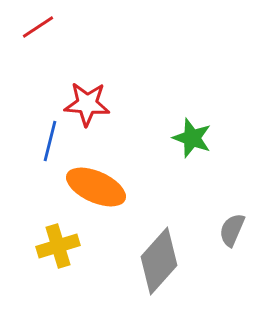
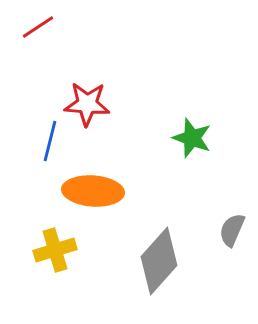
orange ellipse: moved 3 px left, 4 px down; rotated 20 degrees counterclockwise
yellow cross: moved 3 px left, 4 px down
